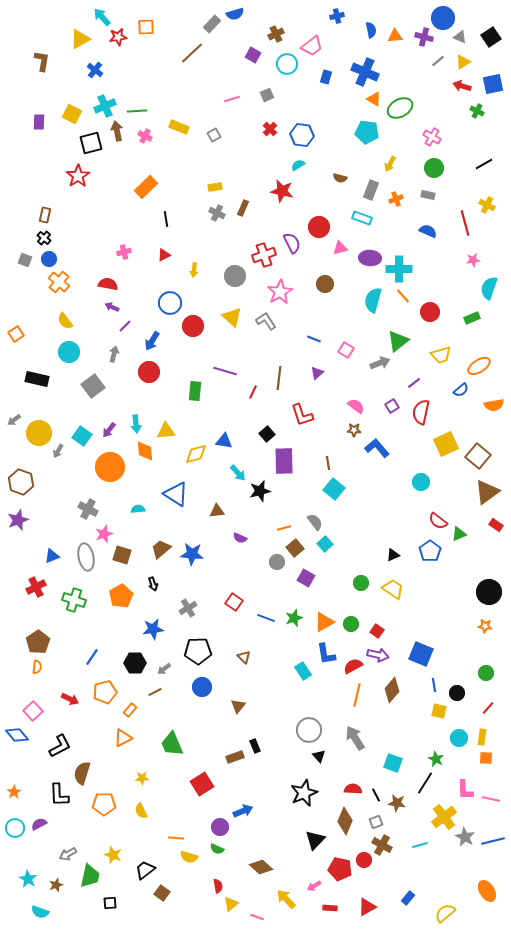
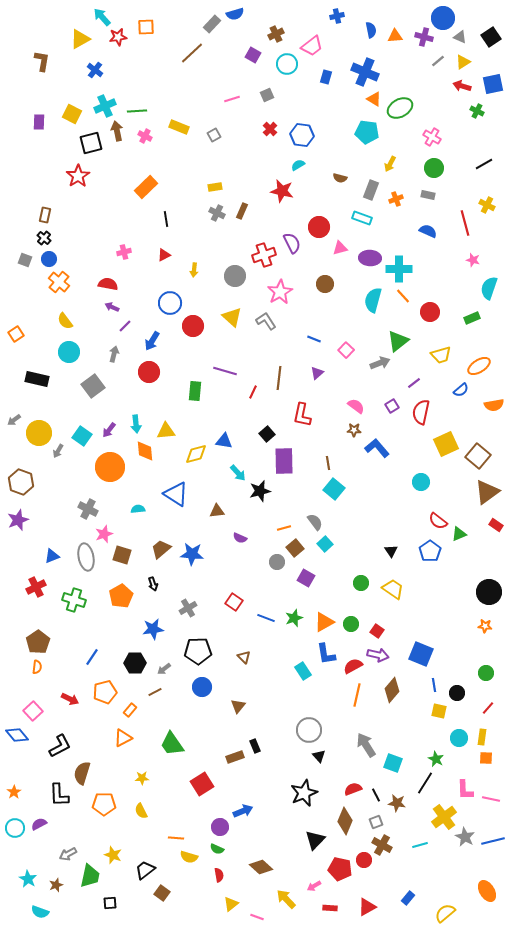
brown rectangle at (243, 208): moved 1 px left, 3 px down
pink star at (473, 260): rotated 24 degrees clockwise
pink square at (346, 350): rotated 14 degrees clockwise
red L-shape at (302, 415): rotated 30 degrees clockwise
black triangle at (393, 555): moved 2 px left, 4 px up; rotated 40 degrees counterclockwise
gray arrow at (355, 738): moved 11 px right, 7 px down
green trapezoid at (172, 744): rotated 12 degrees counterclockwise
red semicircle at (353, 789): rotated 24 degrees counterclockwise
red semicircle at (218, 886): moved 1 px right, 11 px up
